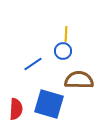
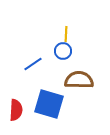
red semicircle: moved 1 px down
